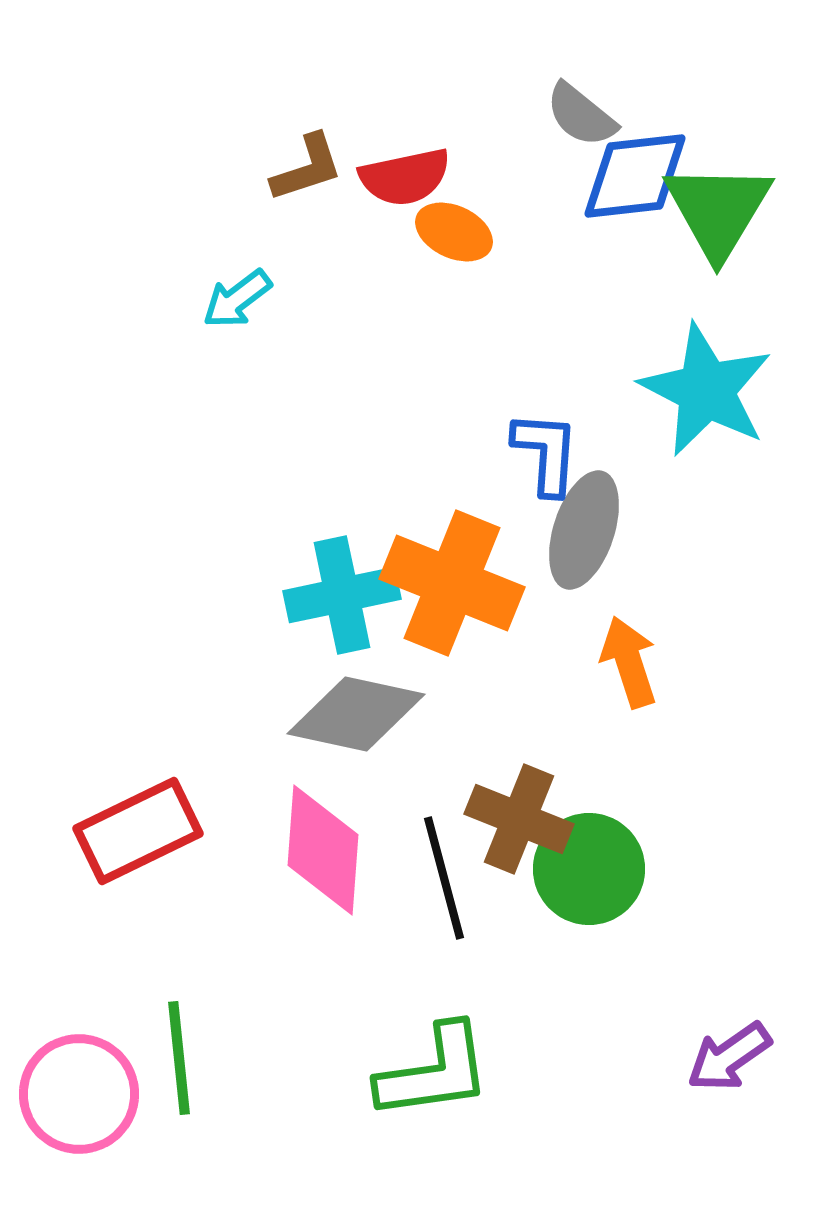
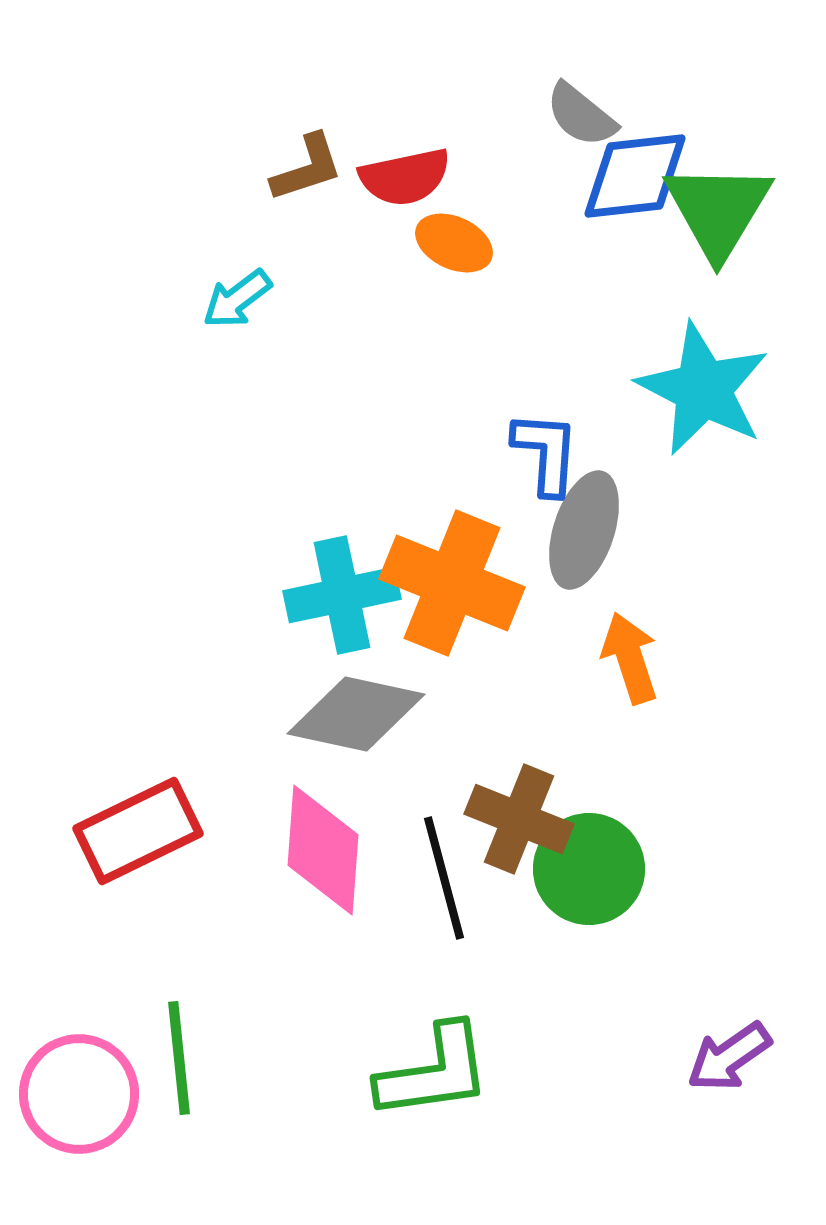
orange ellipse: moved 11 px down
cyan star: moved 3 px left, 1 px up
orange arrow: moved 1 px right, 4 px up
